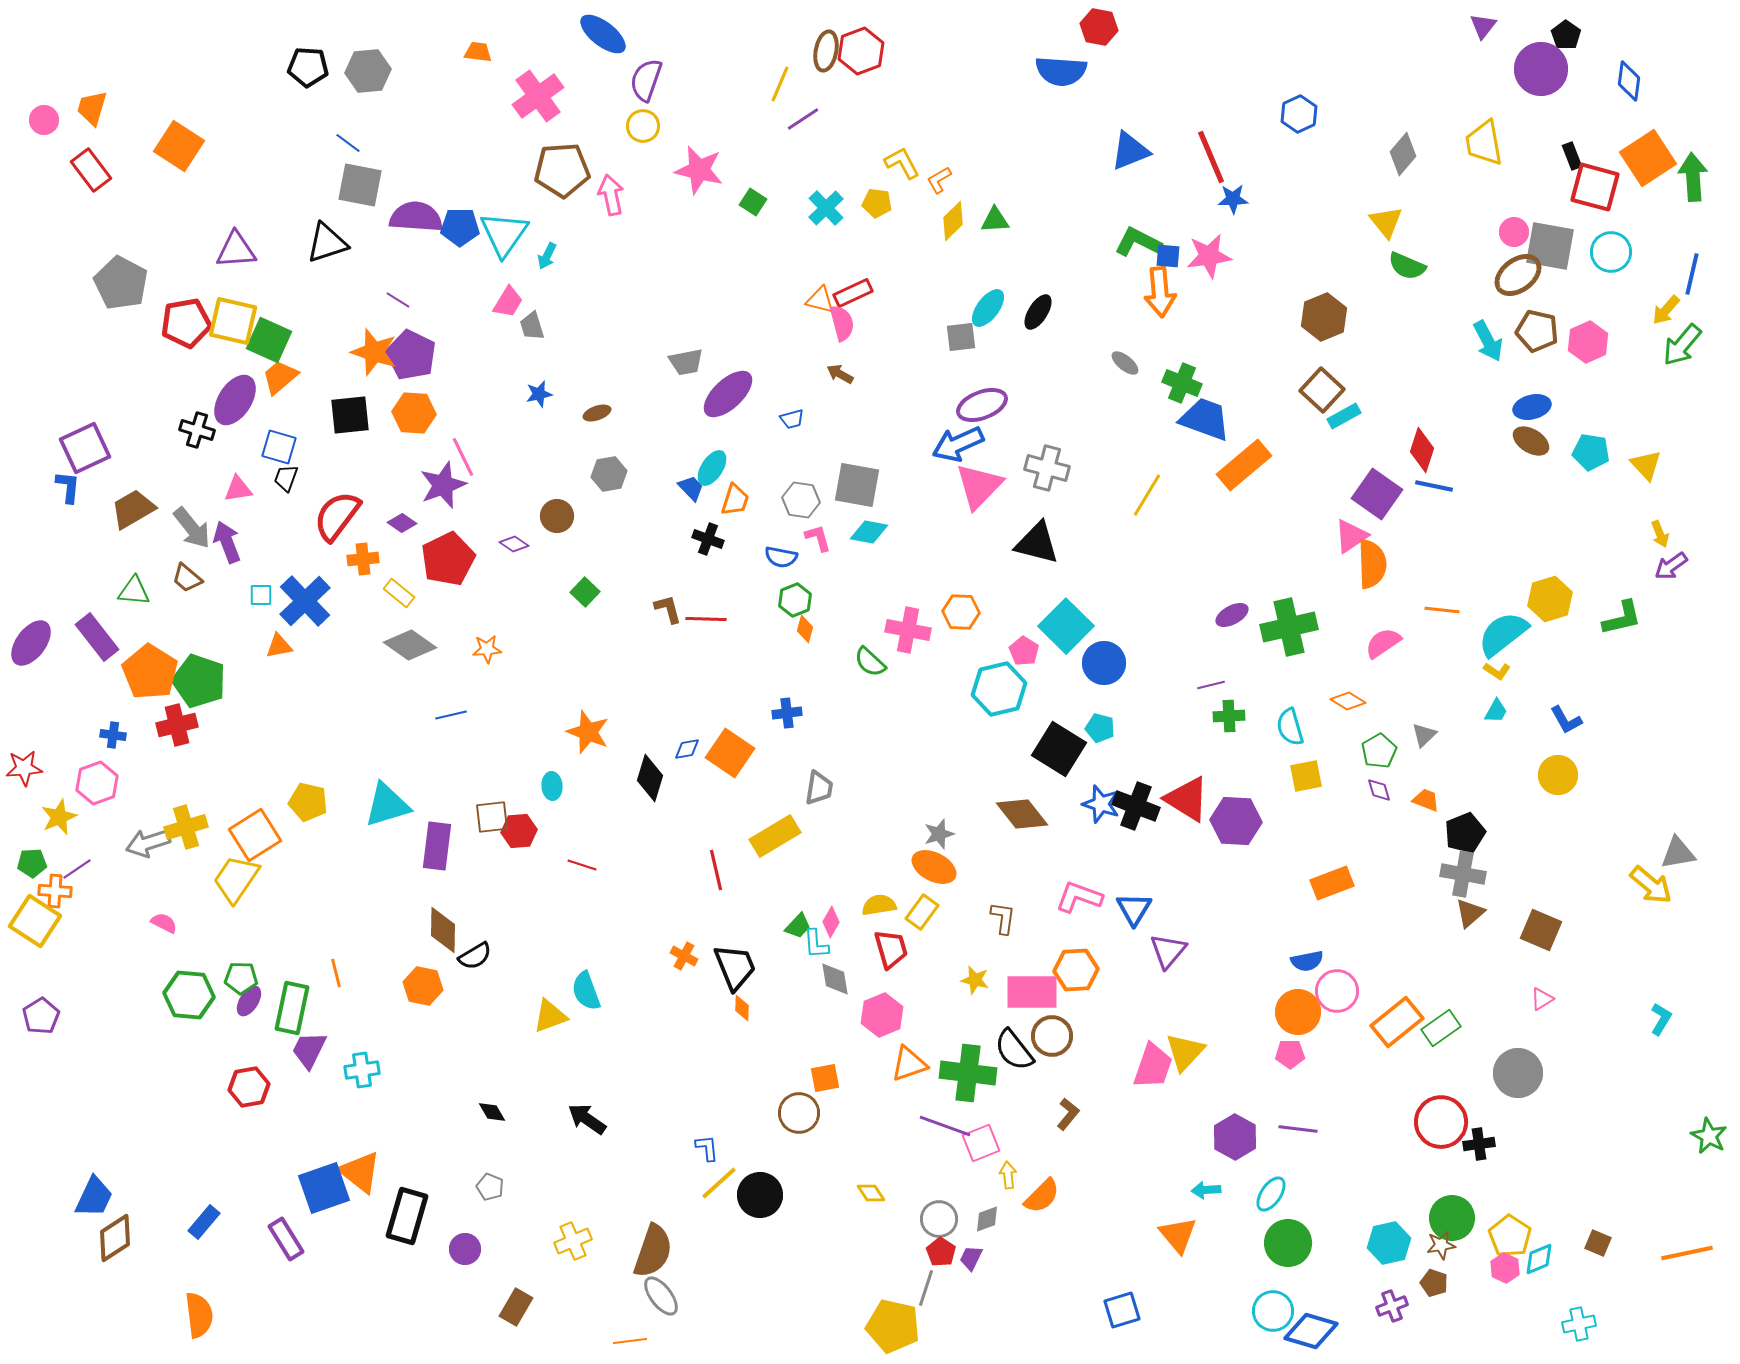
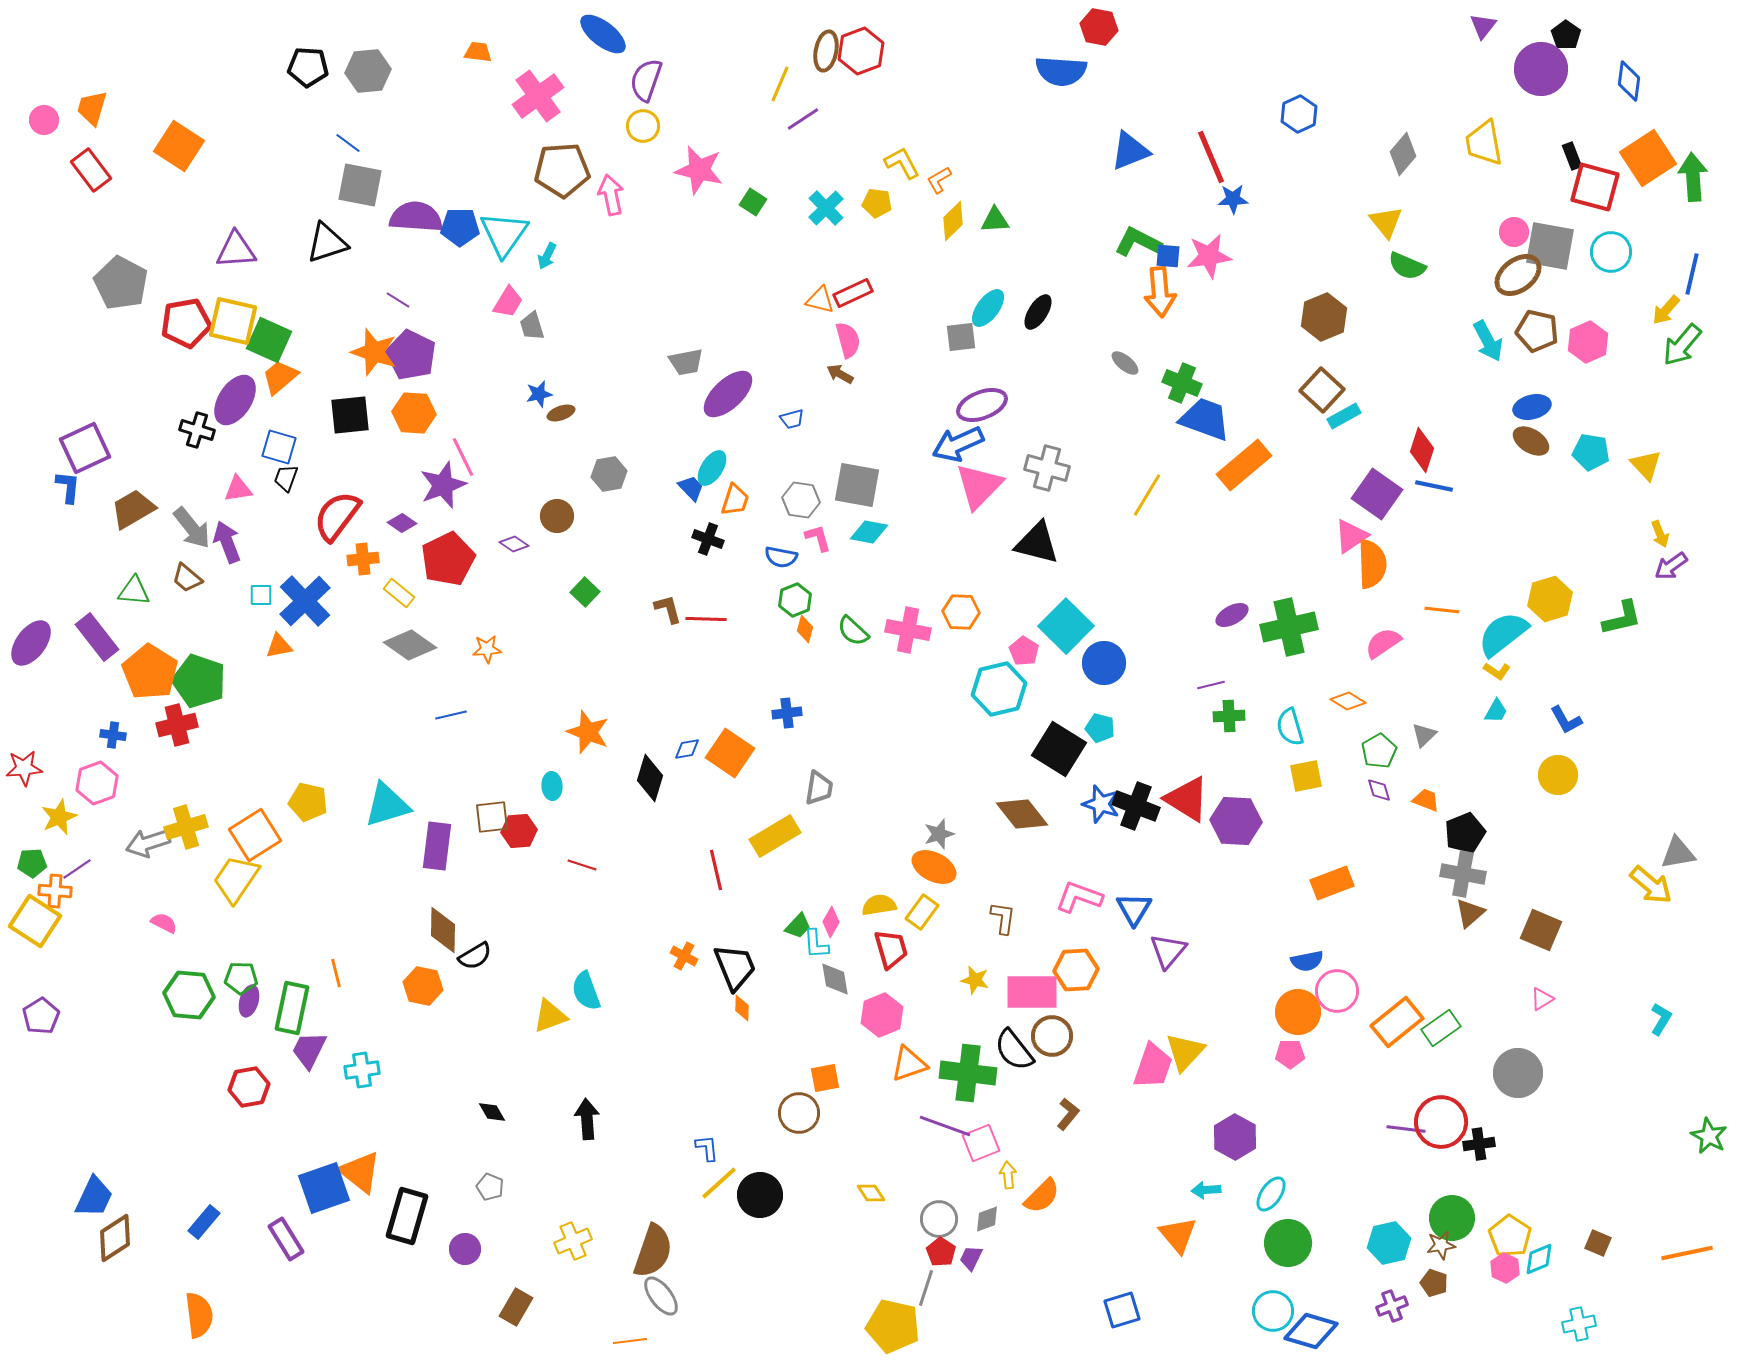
pink semicircle at (842, 323): moved 6 px right, 17 px down
brown ellipse at (597, 413): moved 36 px left
green semicircle at (870, 662): moved 17 px left, 31 px up
purple ellipse at (249, 1001): rotated 16 degrees counterclockwise
black arrow at (587, 1119): rotated 51 degrees clockwise
purple line at (1298, 1129): moved 108 px right
